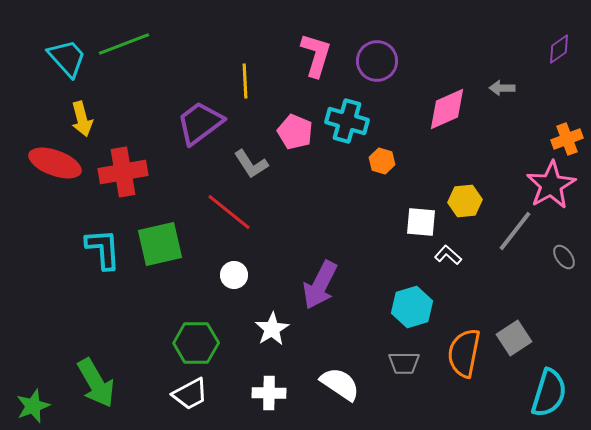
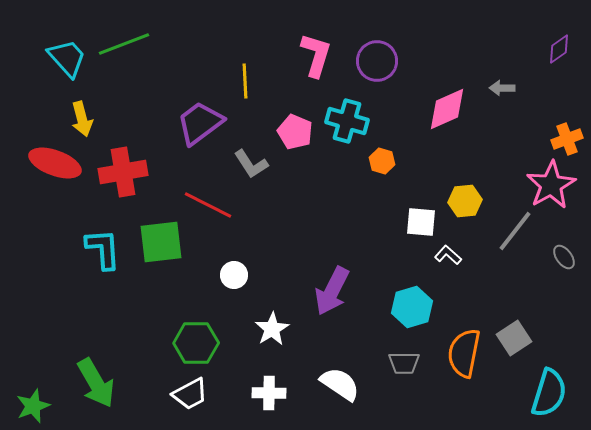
red line: moved 21 px left, 7 px up; rotated 12 degrees counterclockwise
green square: moved 1 px right, 2 px up; rotated 6 degrees clockwise
purple arrow: moved 12 px right, 6 px down
